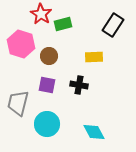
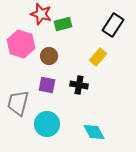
red star: rotated 15 degrees counterclockwise
yellow rectangle: moved 4 px right; rotated 48 degrees counterclockwise
